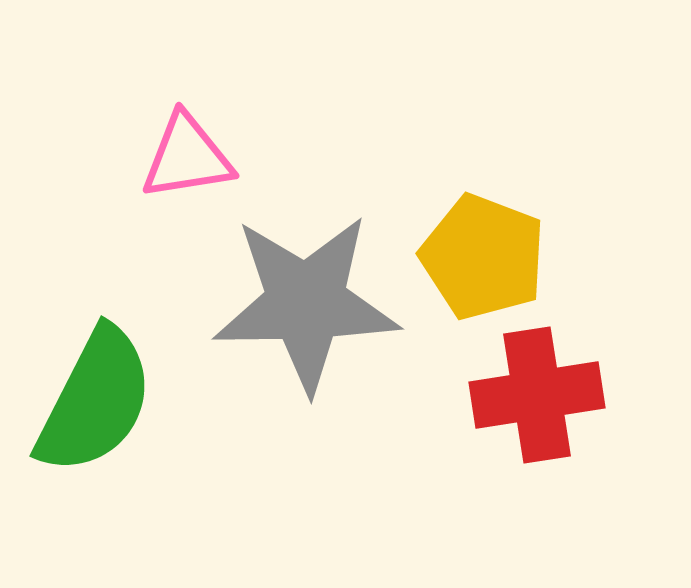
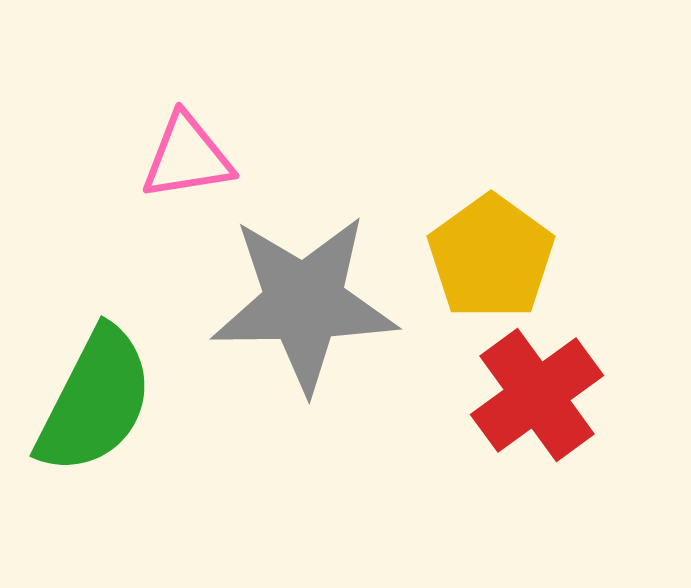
yellow pentagon: moved 8 px right; rotated 15 degrees clockwise
gray star: moved 2 px left
red cross: rotated 27 degrees counterclockwise
